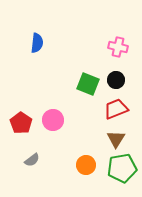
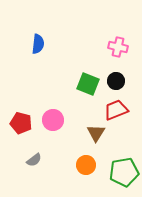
blue semicircle: moved 1 px right, 1 px down
black circle: moved 1 px down
red trapezoid: moved 1 px down
red pentagon: rotated 20 degrees counterclockwise
brown triangle: moved 20 px left, 6 px up
gray semicircle: moved 2 px right
green pentagon: moved 2 px right, 4 px down
